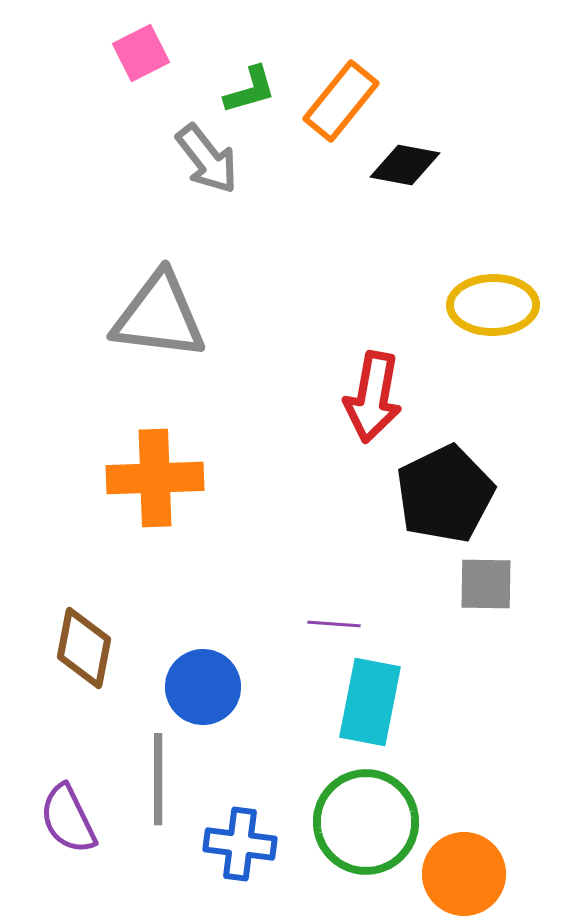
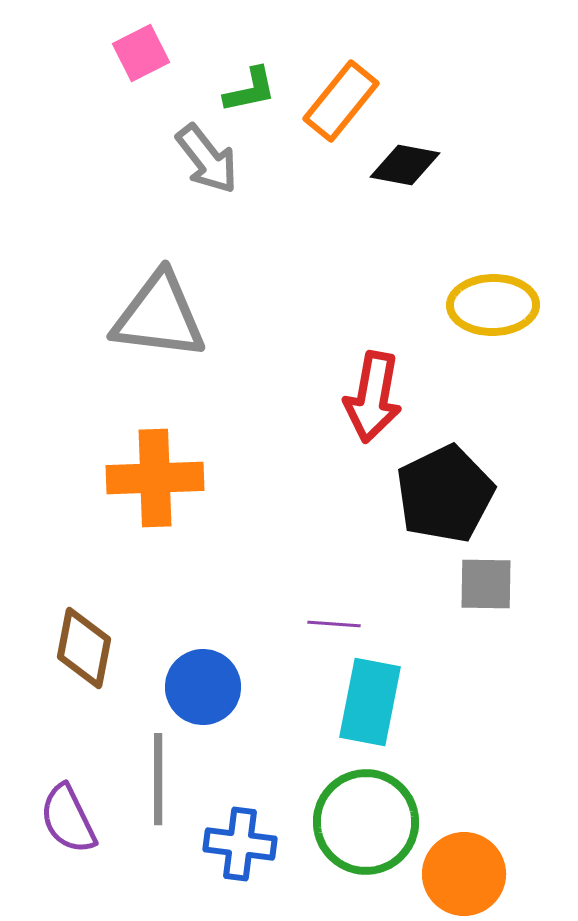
green L-shape: rotated 4 degrees clockwise
